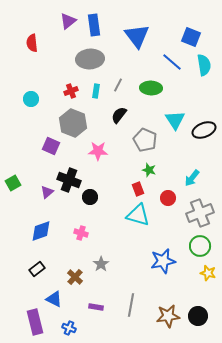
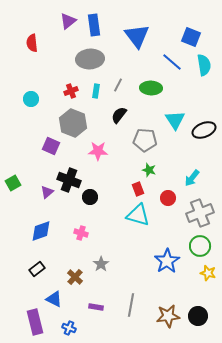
gray pentagon at (145, 140): rotated 20 degrees counterclockwise
blue star at (163, 261): moved 4 px right; rotated 20 degrees counterclockwise
